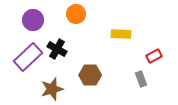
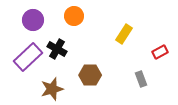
orange circle: moved 2 px left, 2 px down
yellow rectangle: moved 3 px right; rotated 60 degrees counterclockwise
red rectangle: moved 6 px right, 4 px up
